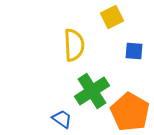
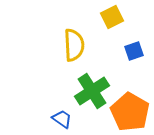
blue square: rotated 24 degrees counterclockwise
